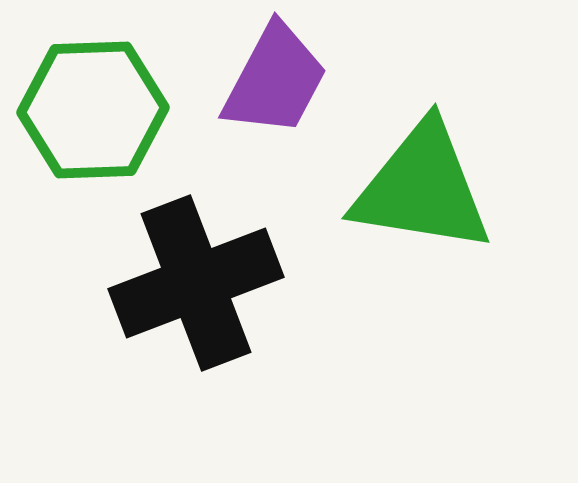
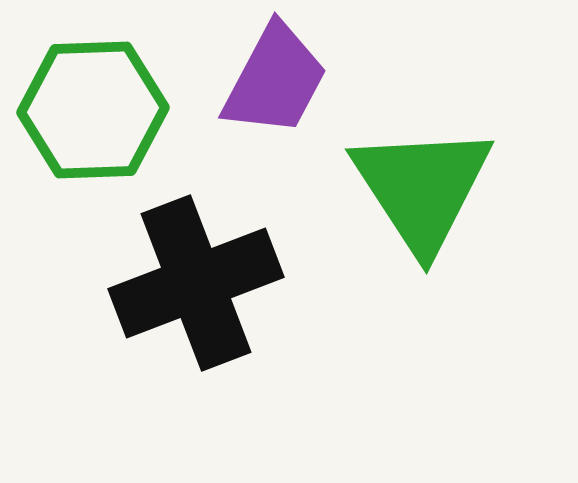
green triangle: rotated 48 degrees clockwise
